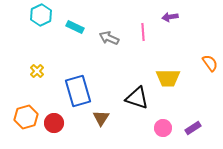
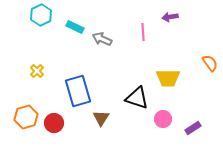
gray arrow: moved 7 px left, 1 px down
pink circle: moved 9 px up
